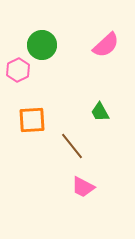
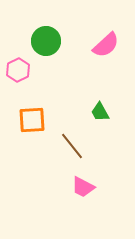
green circle: moved 4 px right, 4 px up
